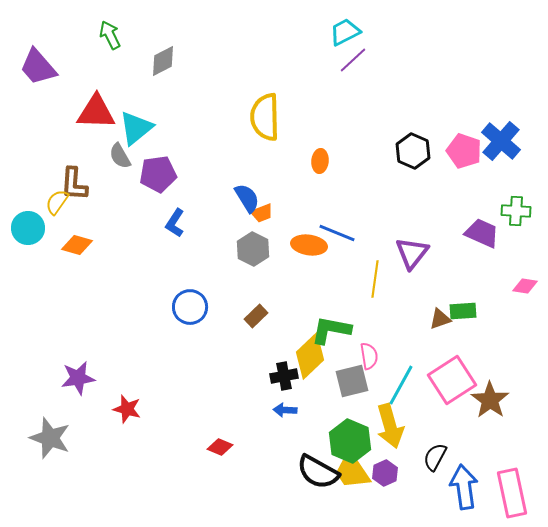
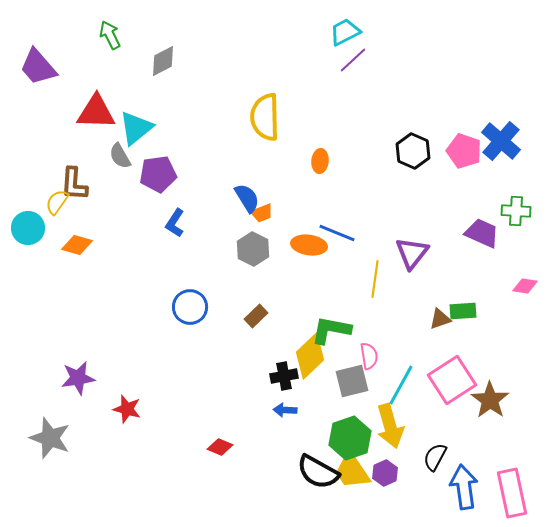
green hexagon at (350, 441): moved 3 px up; rotated 18 degrees clockwise
